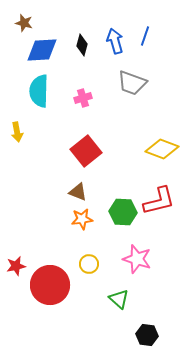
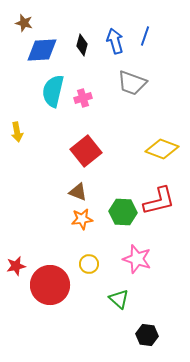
cyan semicircle: moved 14 px right; rotated 12 degrees clockwise
